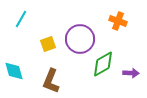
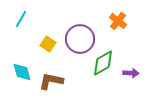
orange cross: rotated 18 degrees clockwise
yellow square: rotated 35 degrees counterclockwise
green diamond: moved 1 px up
cyan diamond: moved 8 px right, 1 px down
brown L-shape: rotated 80 degrees clockwise
